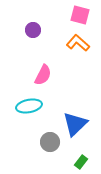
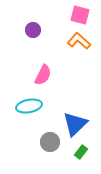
orange L-shape: moved 1 px right, 2 px up
green rectangle: moved 10 px up
